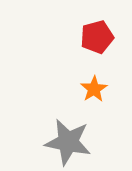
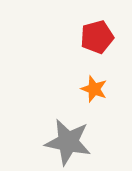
orange star: rotated 20 degrees counterclockwise
